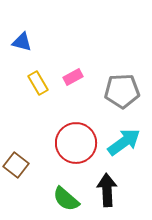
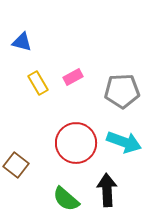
cyan arrow: rotated 56 degrees clockwise
